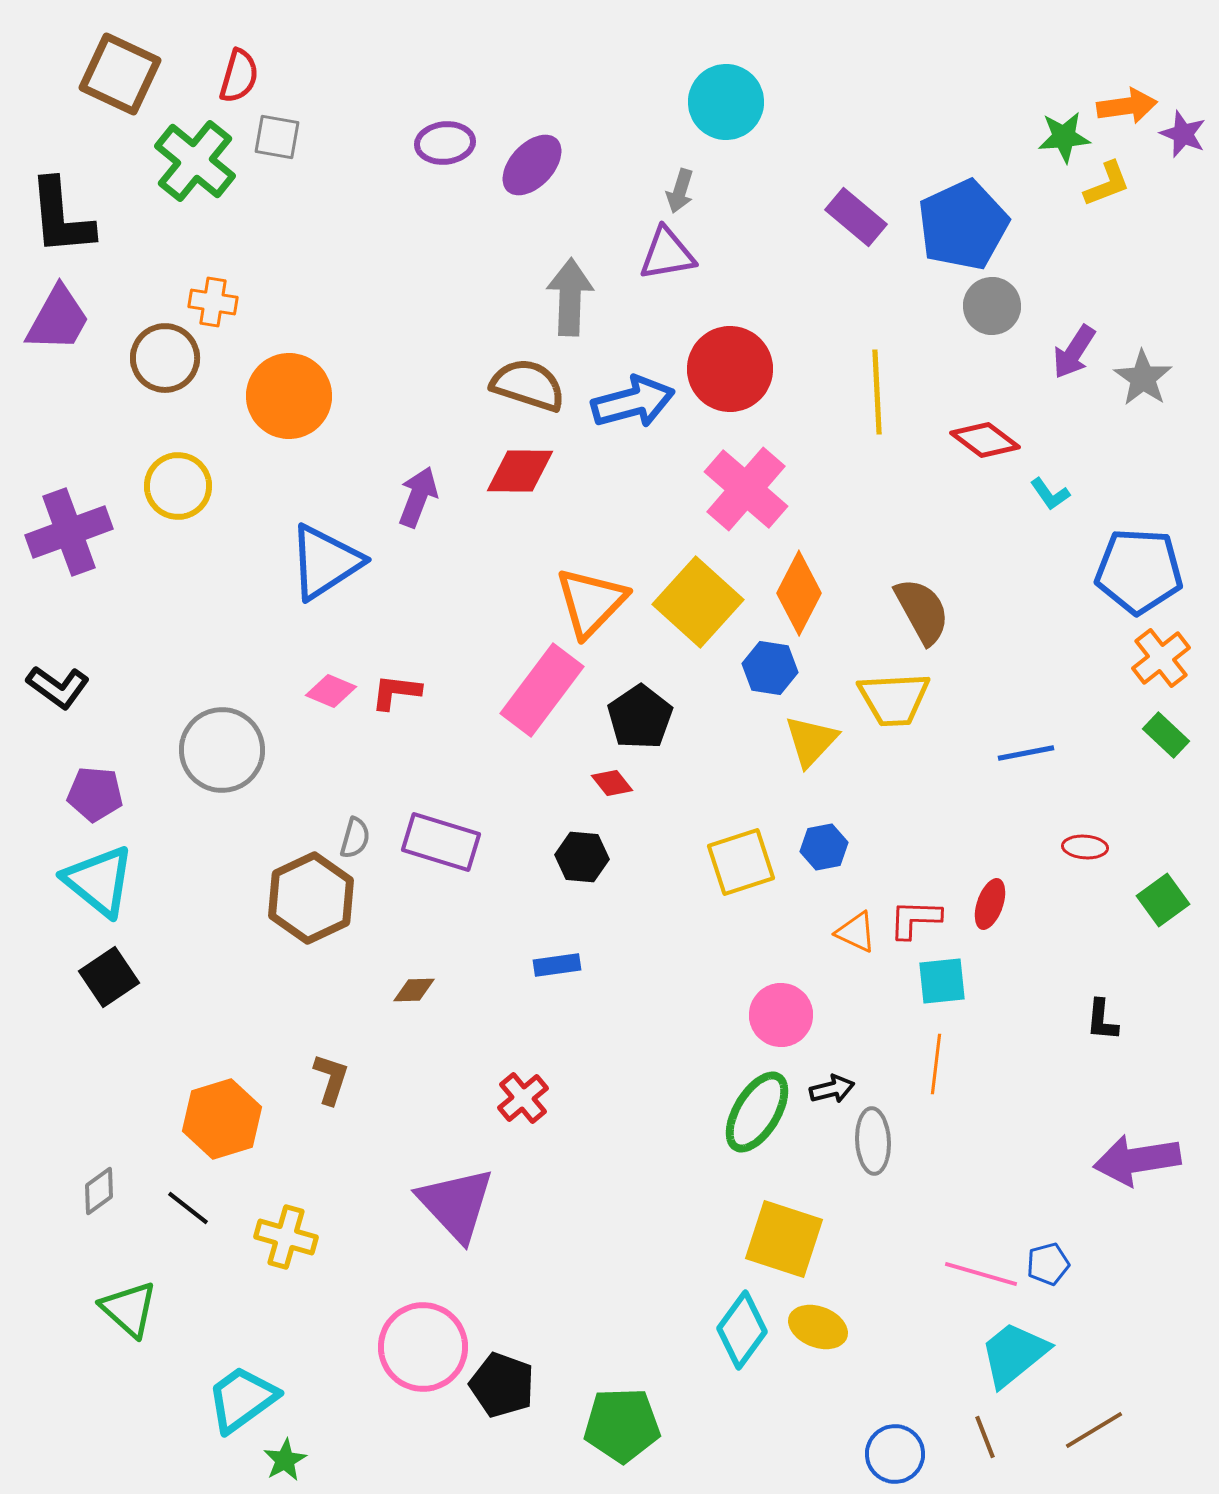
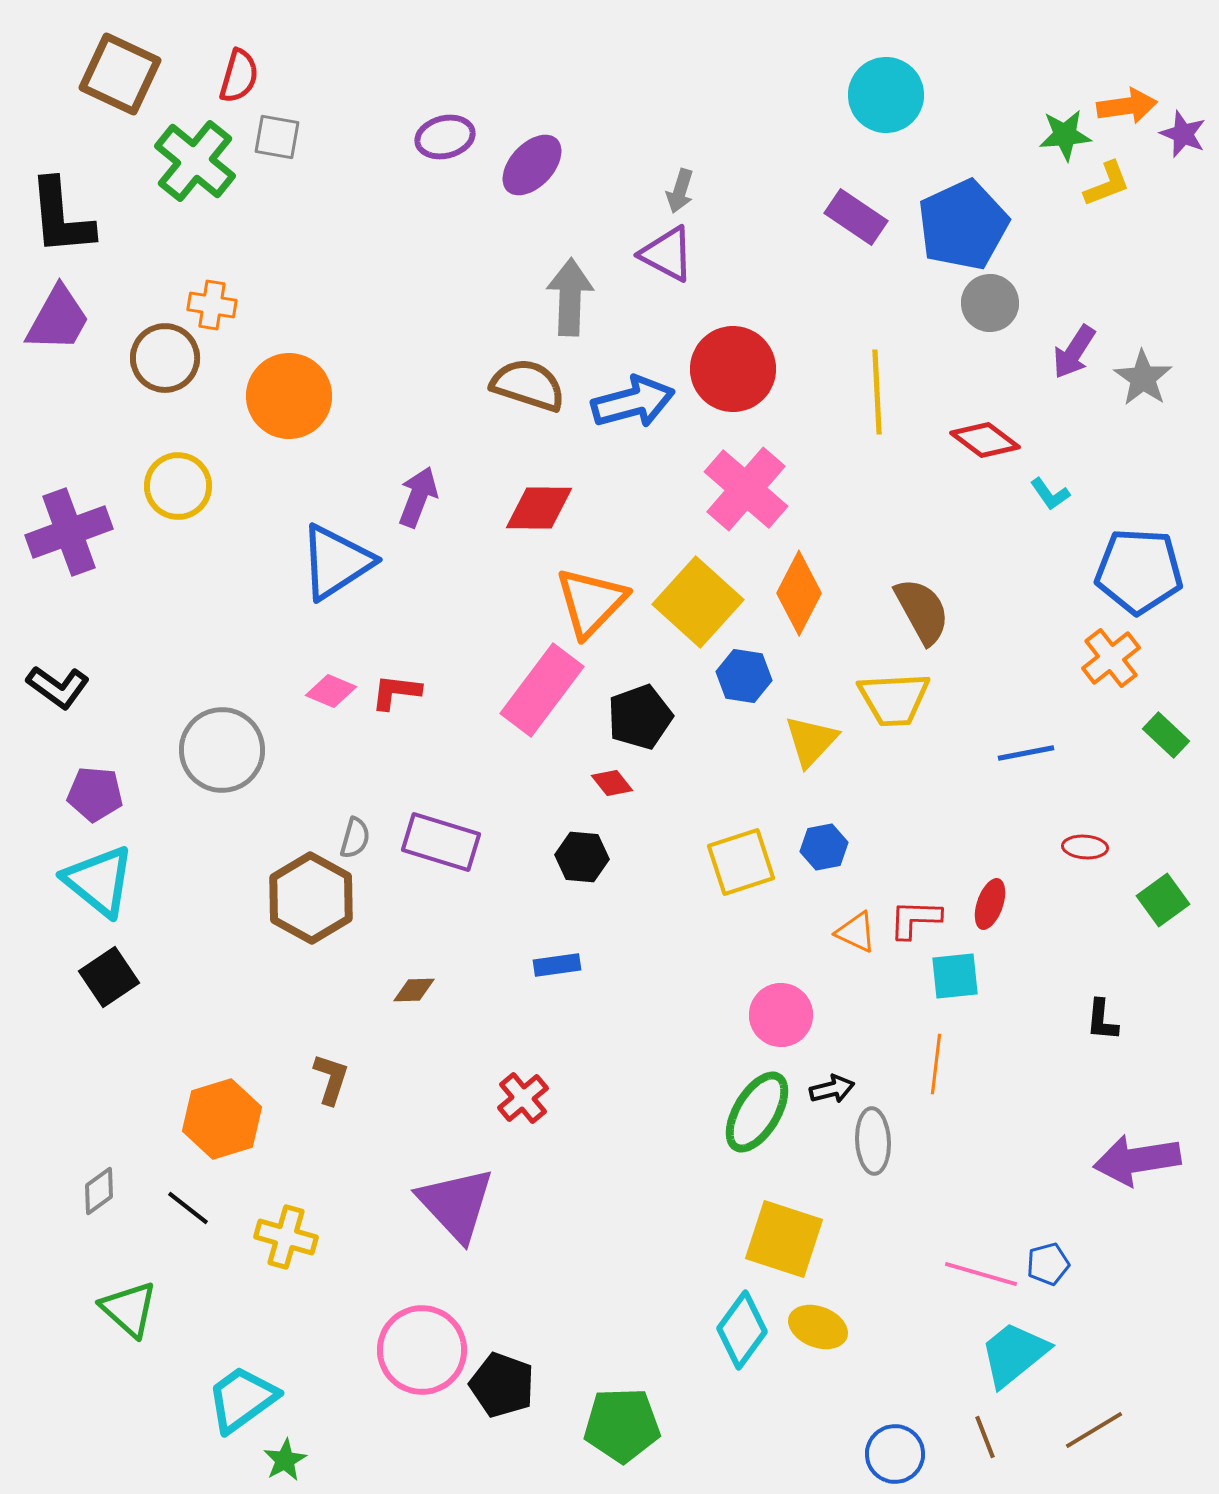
cyan circle at (726, 102): moved 160 px right, 7 px up
green star at (1064, 137): moved 1 px right, 2 px up
purple ellipse at (445, 143): moved 6 px up; rotated 8 degrees counterclockwise
purple rectangle at (856, 217): rotated 6 degrees counterclockwise
purple triangle at (667, 254): rotated 38 degrees clockwise
orange cross at (213, 302): moved 1 px left, 3 px down
gray circle at (992, 306): moved 2 px left, 3 px up
red circle at (730, 369): moved 3 px right
red diamond at (520, 471): moved 19 px right, 37 px down
blue triangle at (325, 562): moved 11 px right
orange cross at (1161, 658): moved 50 px left
blue hexagon at (770, 668): moved 26 px left, 8 px down
black pentagon at (640, 717): rotated 14 degrees clockwise
brown hexagon at (311, 898): rotated 6 degrees counterclockwise
cyan square at (942, 981): moved 13 px right, 5 px up
pink circle at (423, 1347): moved 1 px left, 3 px down
